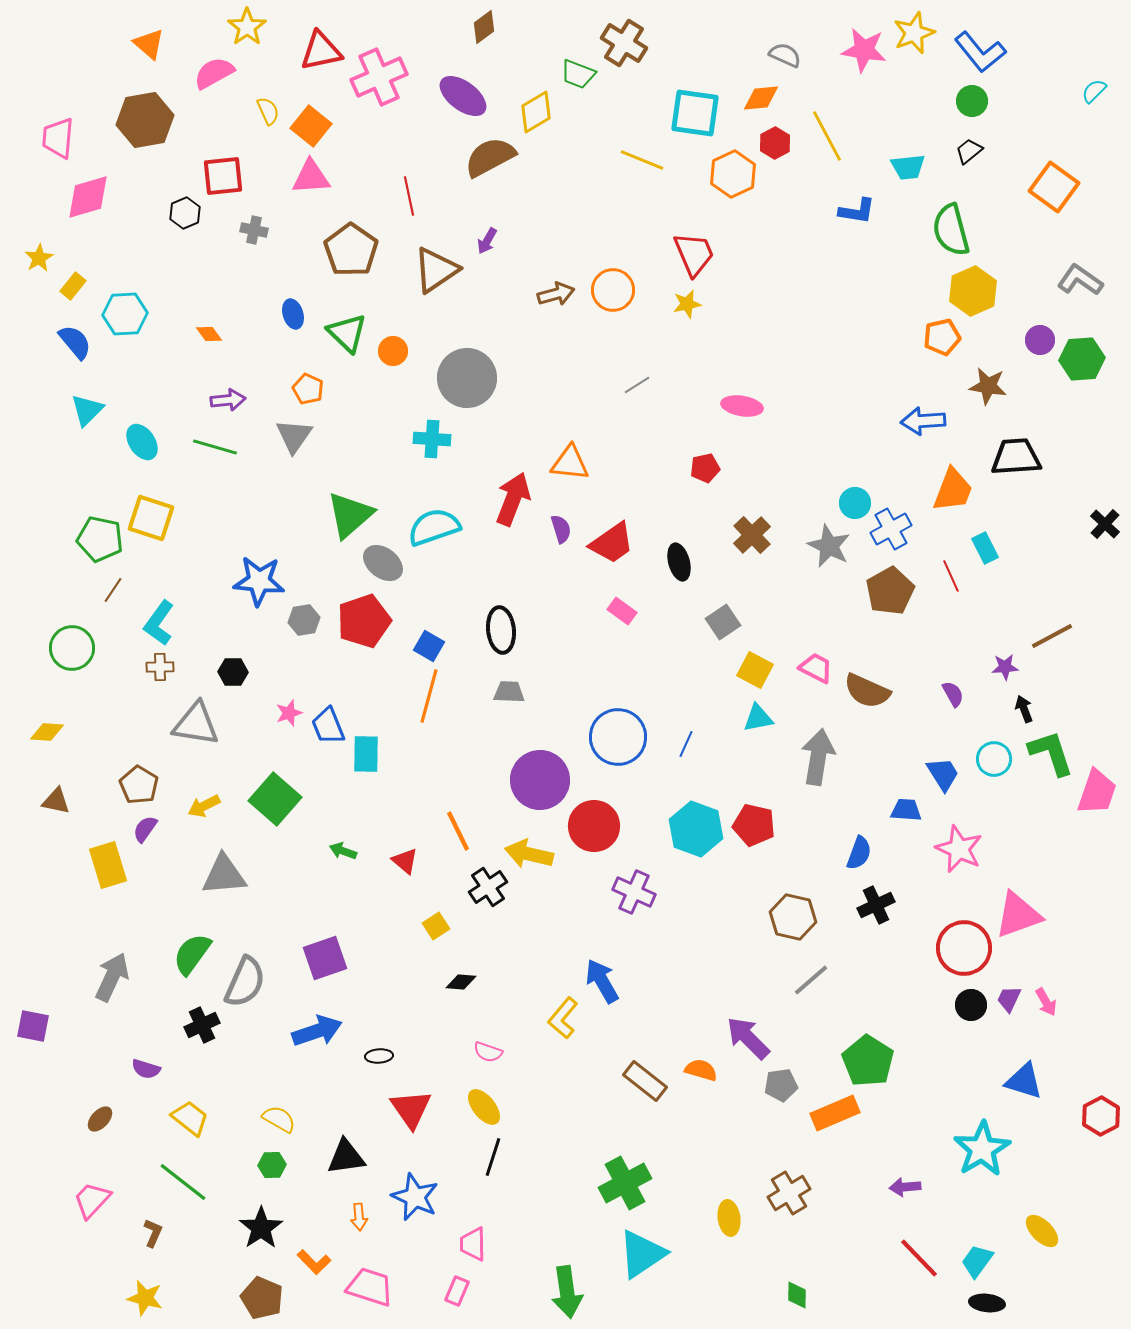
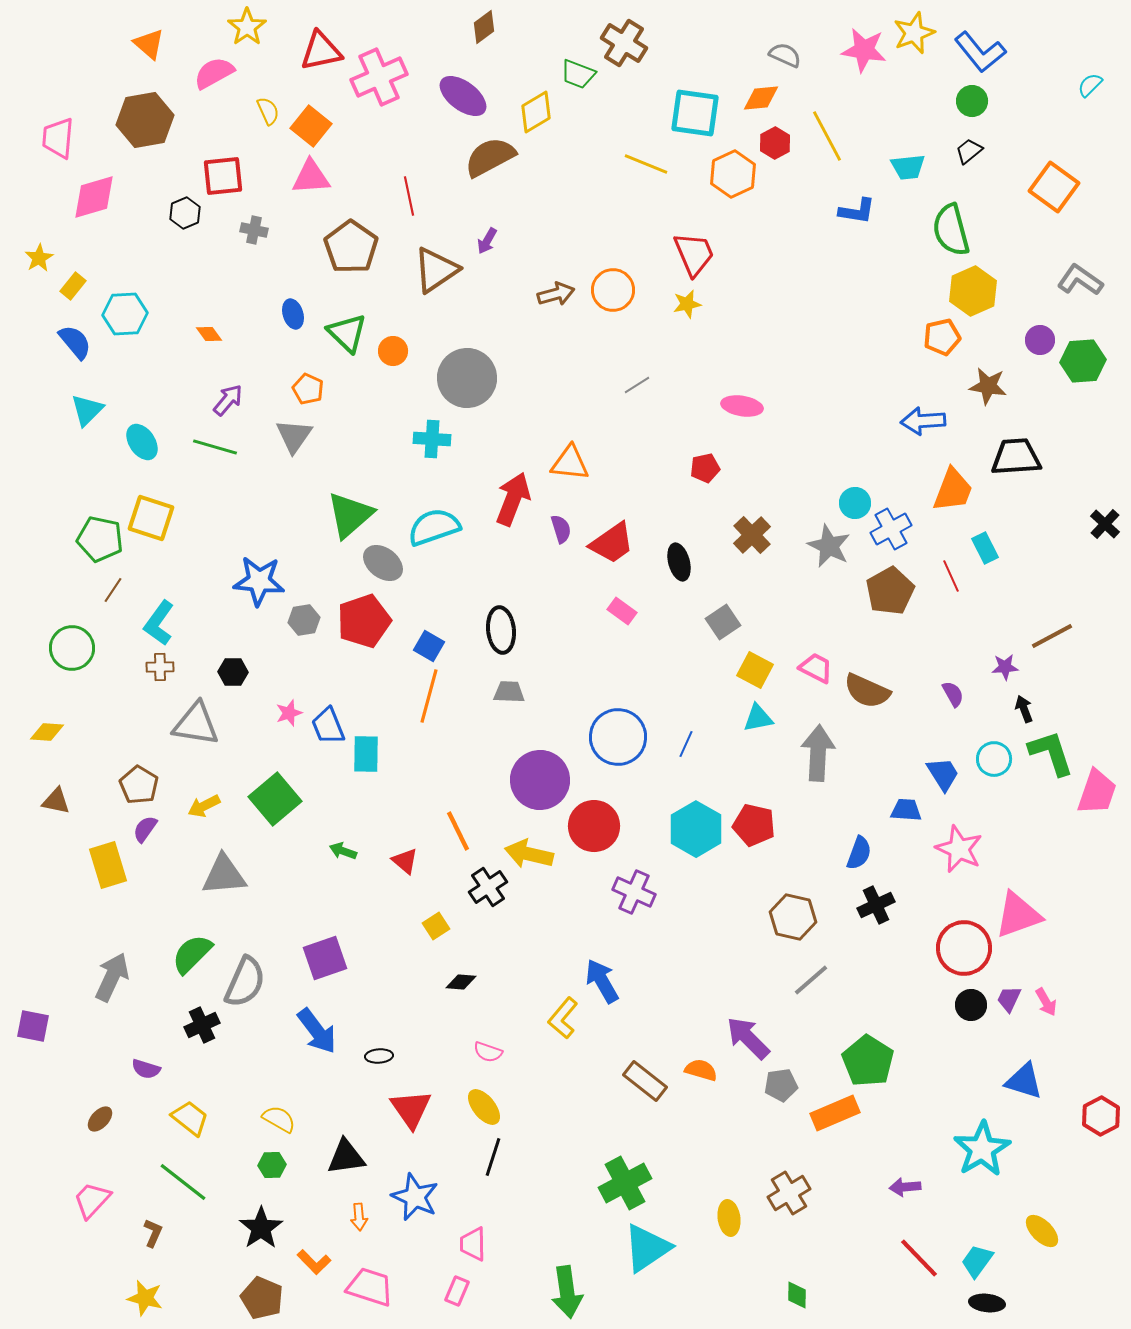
cyan semicircle at (1094, 91): moved 4 px left, 6 px up
yellow line at (642, 160): moved 4 px right, 4 px down
pink diamond at (88, 197): moved 6 px right
brown pentagon at (351, 250): moved 3 px up
green hexagon at (1082, 359): moved 1 px right, 2 px down
purple arrow at (228, 400): rotated 44 degrees counterclockwise
gray arrow at (818, 757): moved 4 px up; rotated 6 degrees counterclockwise
green square at (275, 799): rotated 9 degrees clockwise
cyan hexagon at (696, 829): rotated 10 degrees clockwise
green semicircle at (192, 954): rotated 9 degrees clockwise
blue arrow at (317, 1031): rotated 72 degrees clockwise
cyan triangle at (642, 1254): moved 5 px right, 6 px up
